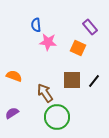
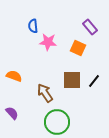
blue semicircle: moved 3 px left, 1 px down
purple semicircle: rotated 80 degrees clockwise
green circle: moved 5 px down
